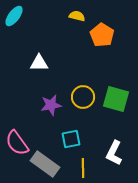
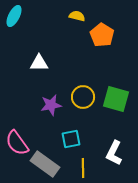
cyan ellipse: rotated 10 degrees counterclockwise
